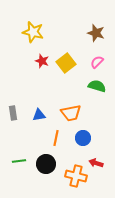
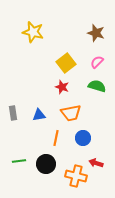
red star: moved 20 px right, 26 px down
